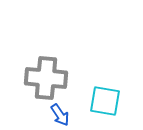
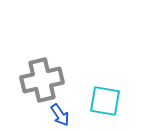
gray cross: moved 4 px left, 2 px down; rotated 18 degrees counterclockwise
